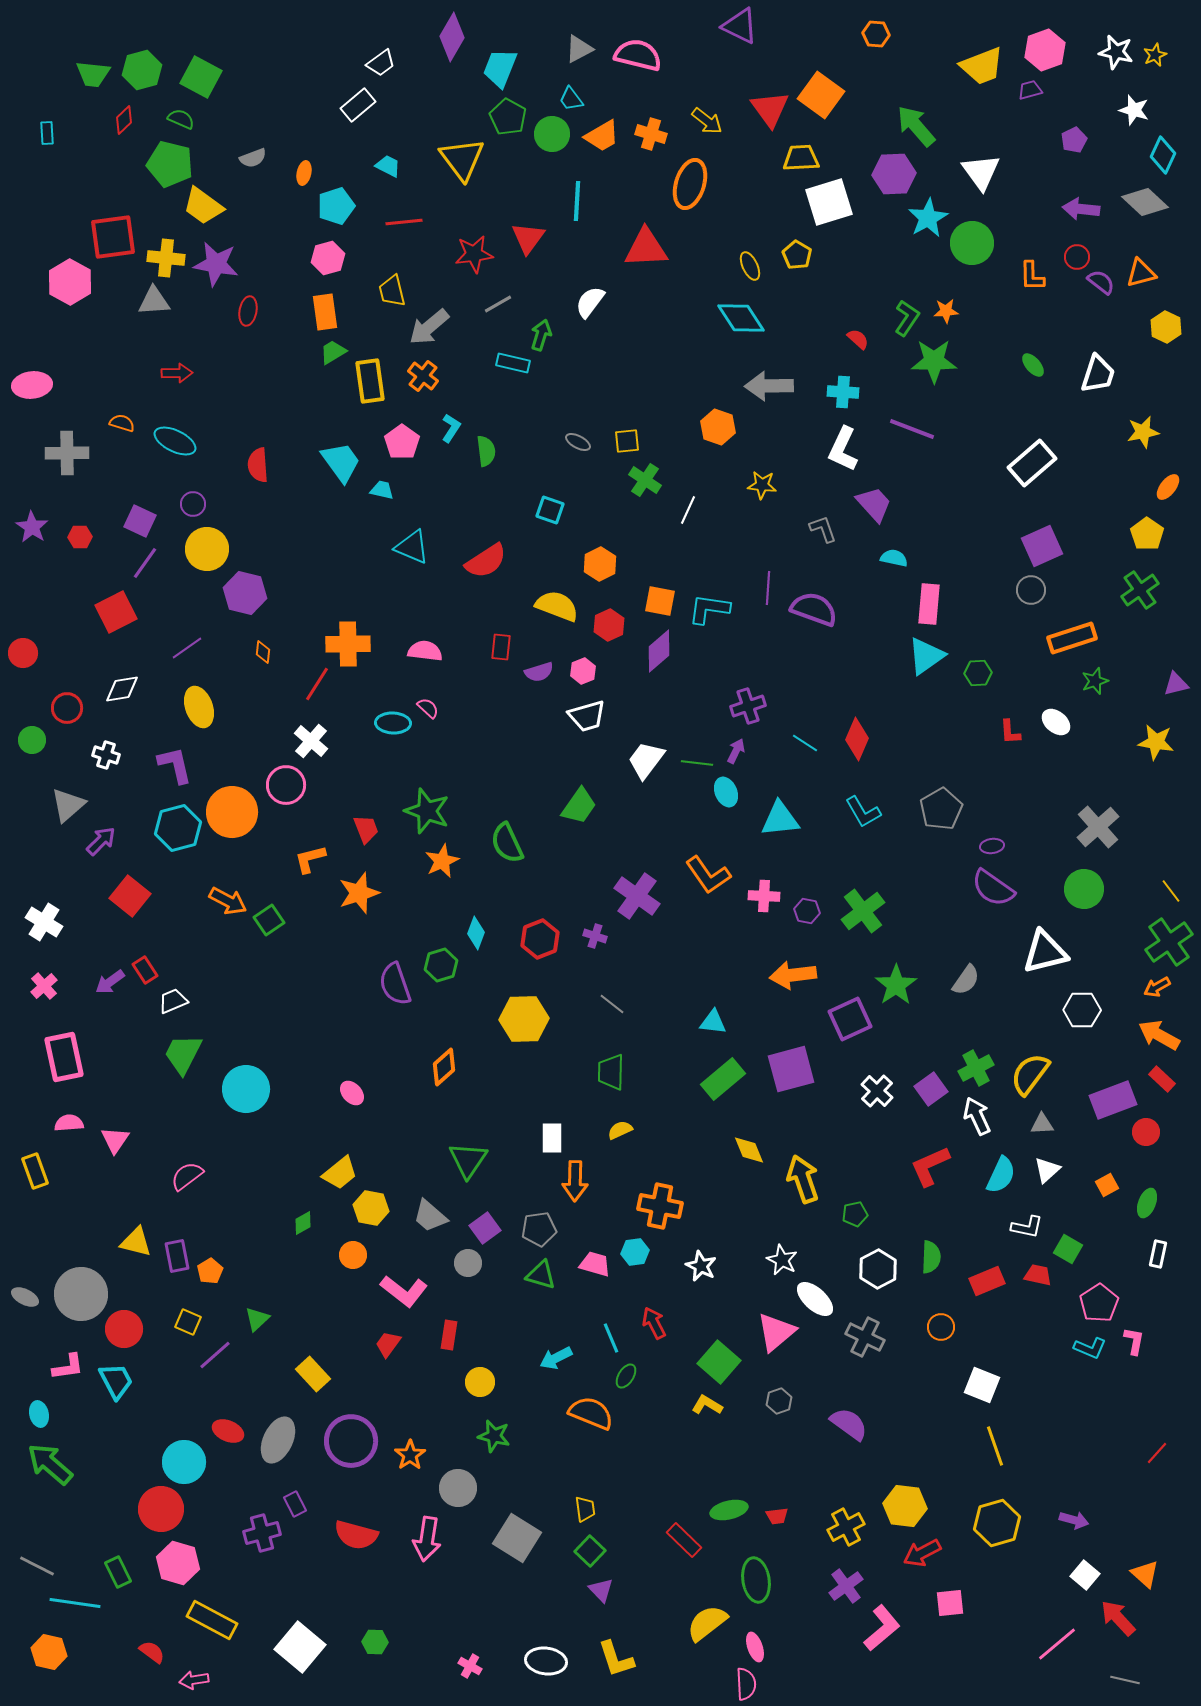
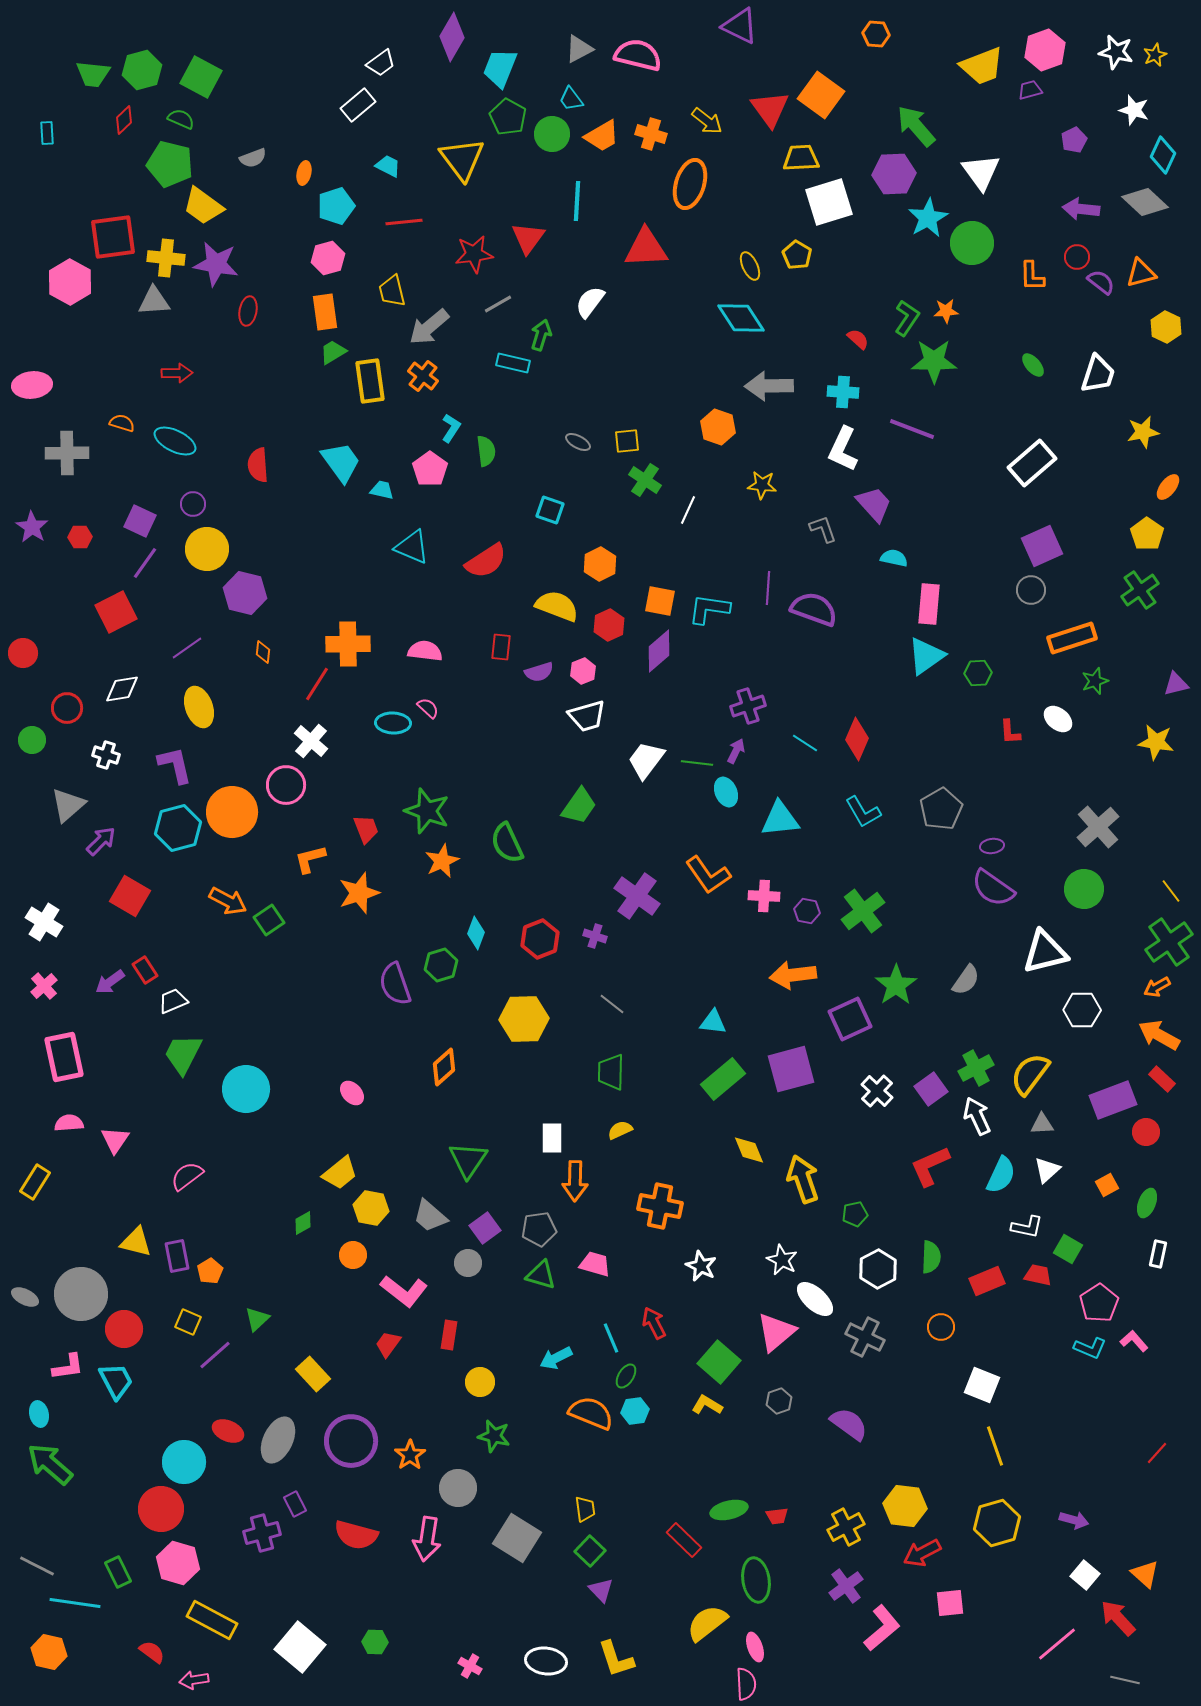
pink pentagon at (402, 442): moved 28 px right, 27 px down
white ellipse at (1056, 722): moved 2 px right, 3 px up
red square at (130, 896): rotated 9 degrees counterclockwise
yellow rectangle at (35, 1171): moved 11 px down; rotated 52 degrees clockwise
cyan hexagon at (635, 1252): moved 159 px down
pink L-shape at (1134, 1341): rotated 52 degrees counterclockwise
